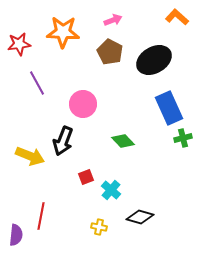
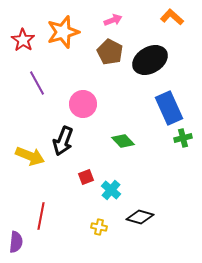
orange L-shape: moved 5 px left
orange star: rotated 20 degrees counterclockwise
red star: moved 4 px right, 4 px up; rotated 30 degrees counterclockwise
black ellipse: moved 4 px left
purple semicircle: moved 7 px down
